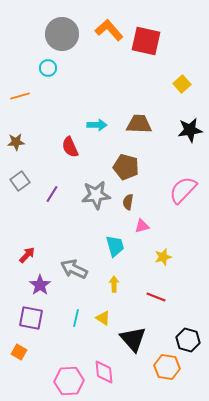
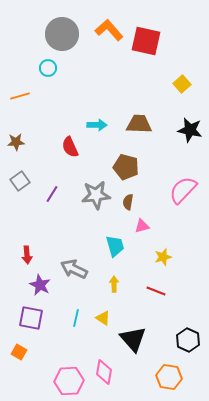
black star: rotated 20 degrees clockwise
red arrow: rotated 132 degrees clockwise
purple star: rotated 10 degrees counterclockwise
red line: moved 6 px up
black hexagon: rotated 10 degrees clockwise
orange hexagon: moved 2 px right, 10 px down
pink diamond: rotated 15 degrees clockwise
